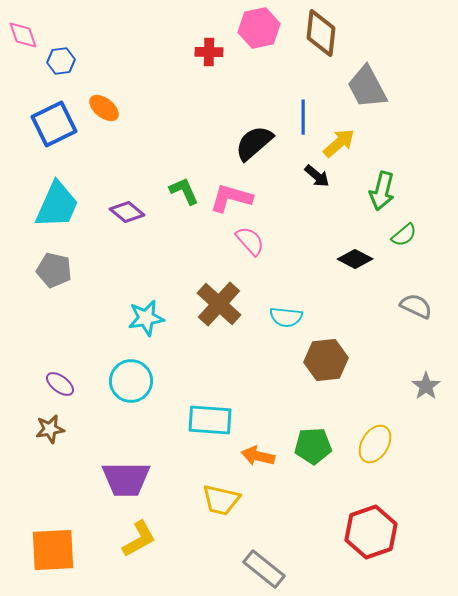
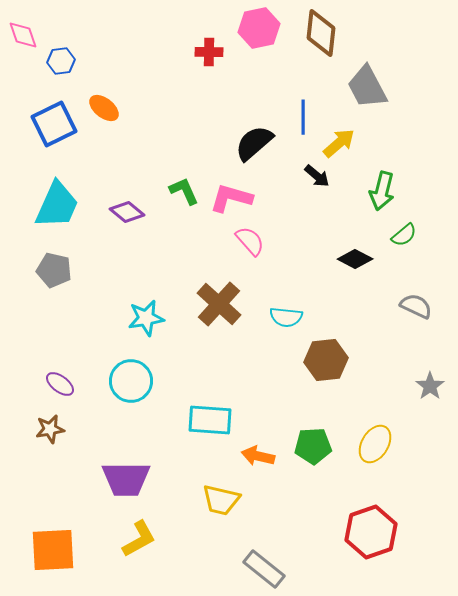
gray star: moved 4 px right
